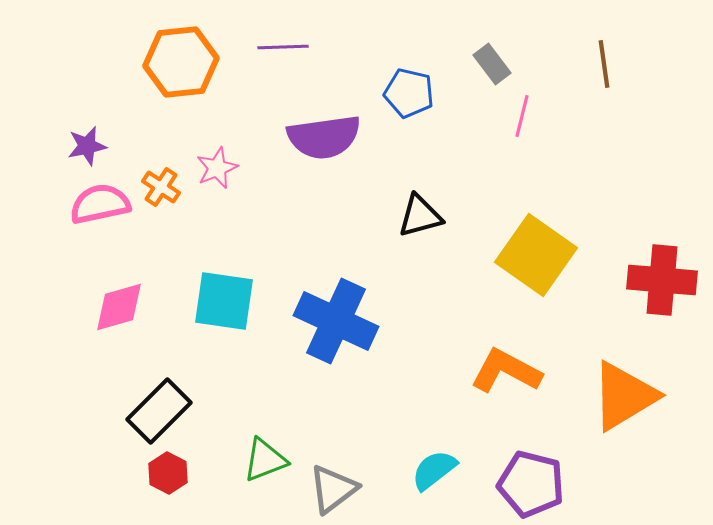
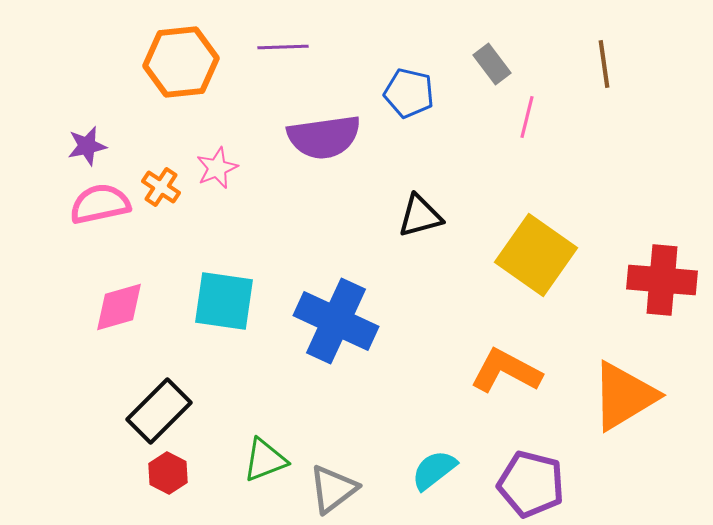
pink line: moved 5 px right, 1 px down
